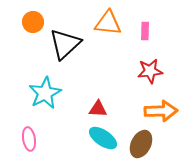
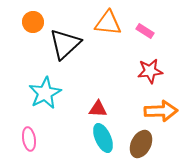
pink rectangle: rotated 60 degrees counterclockwise
cyan ellipse: rotated 32 degrees clockwise
